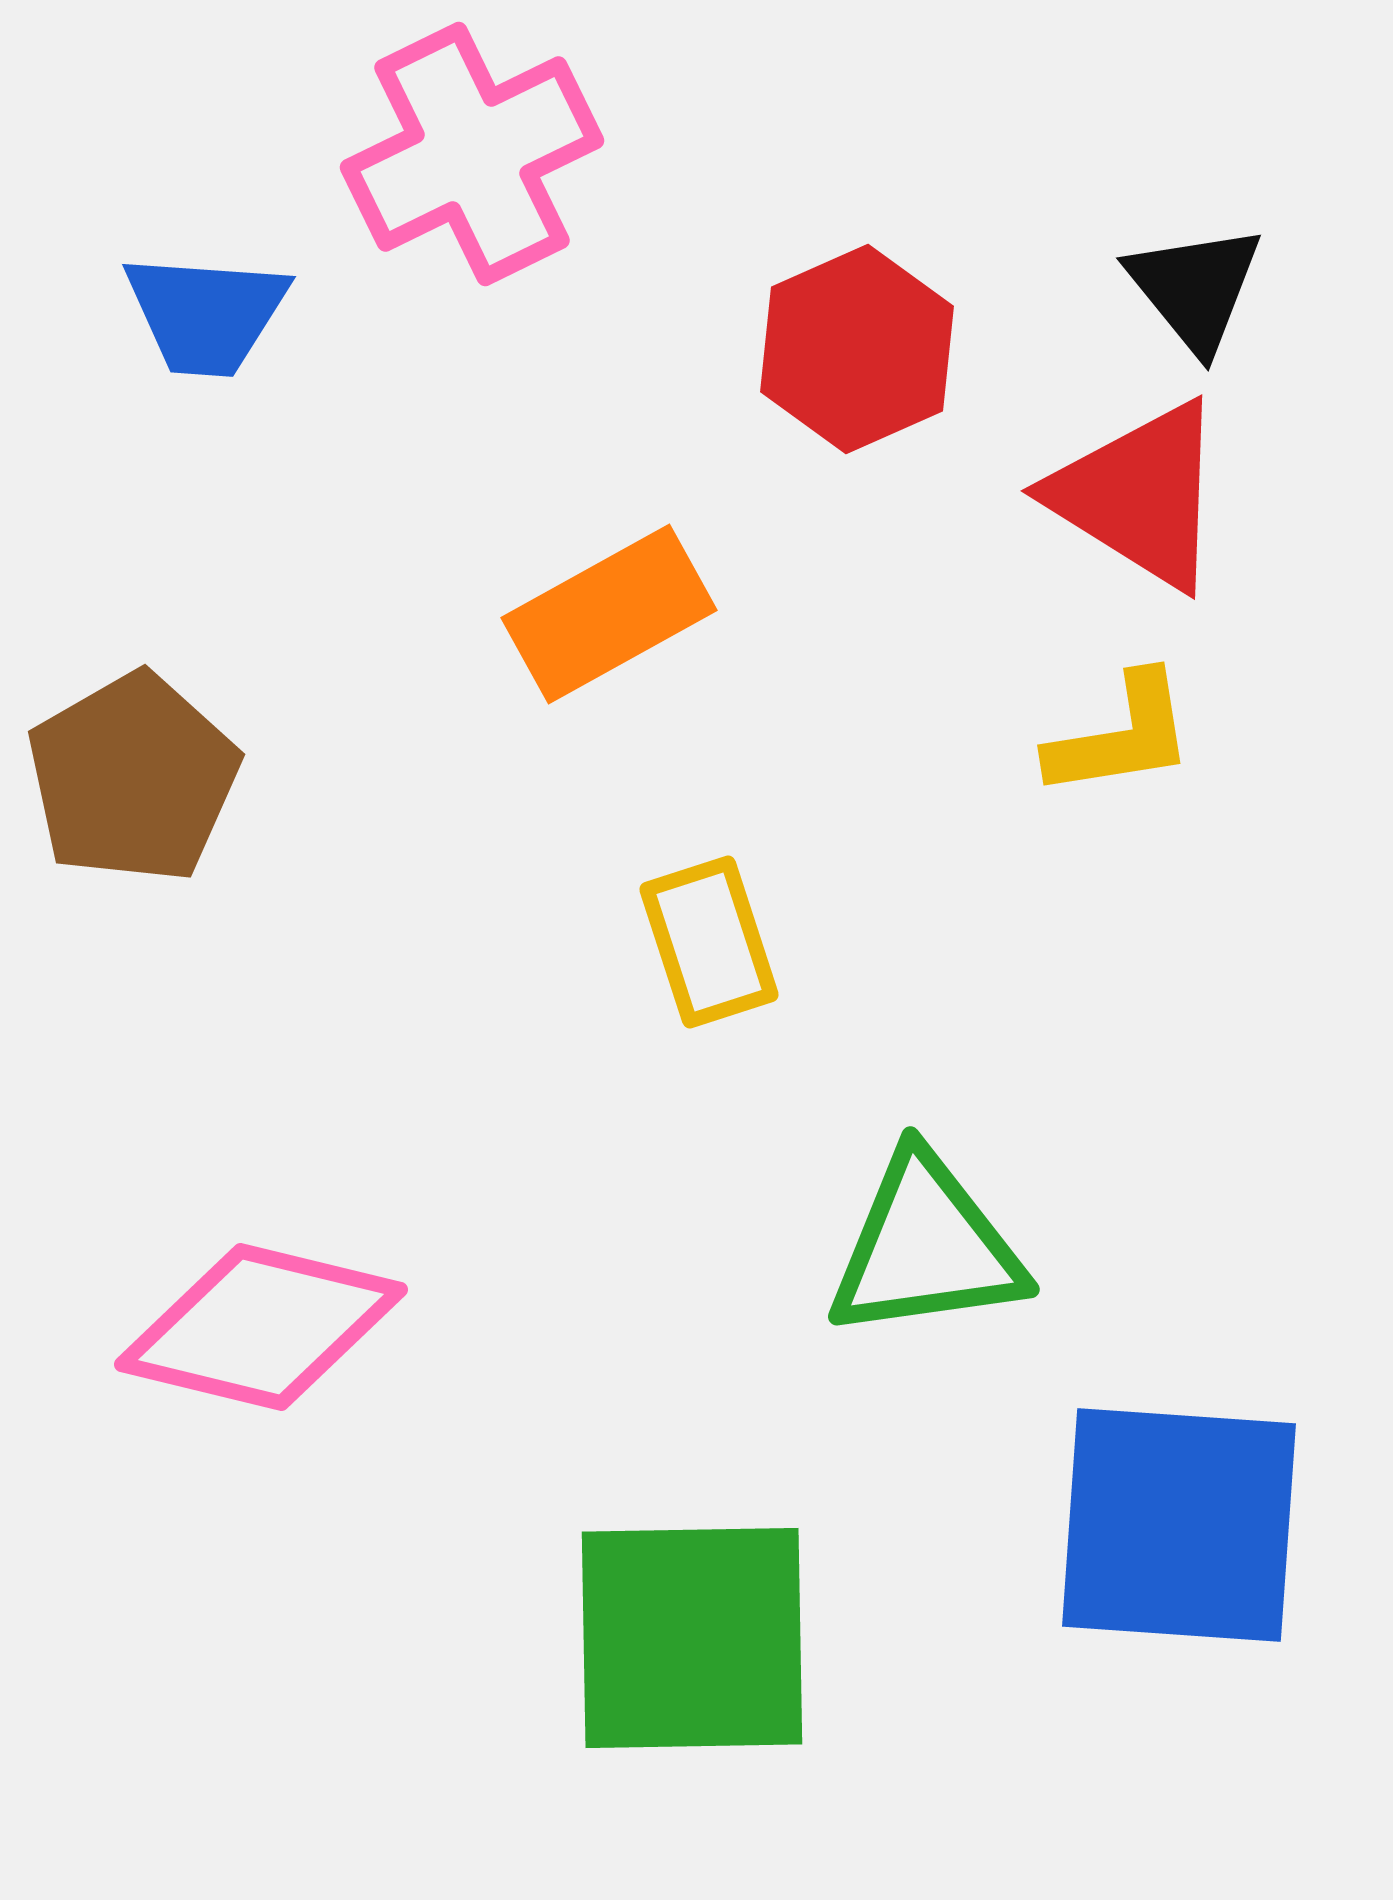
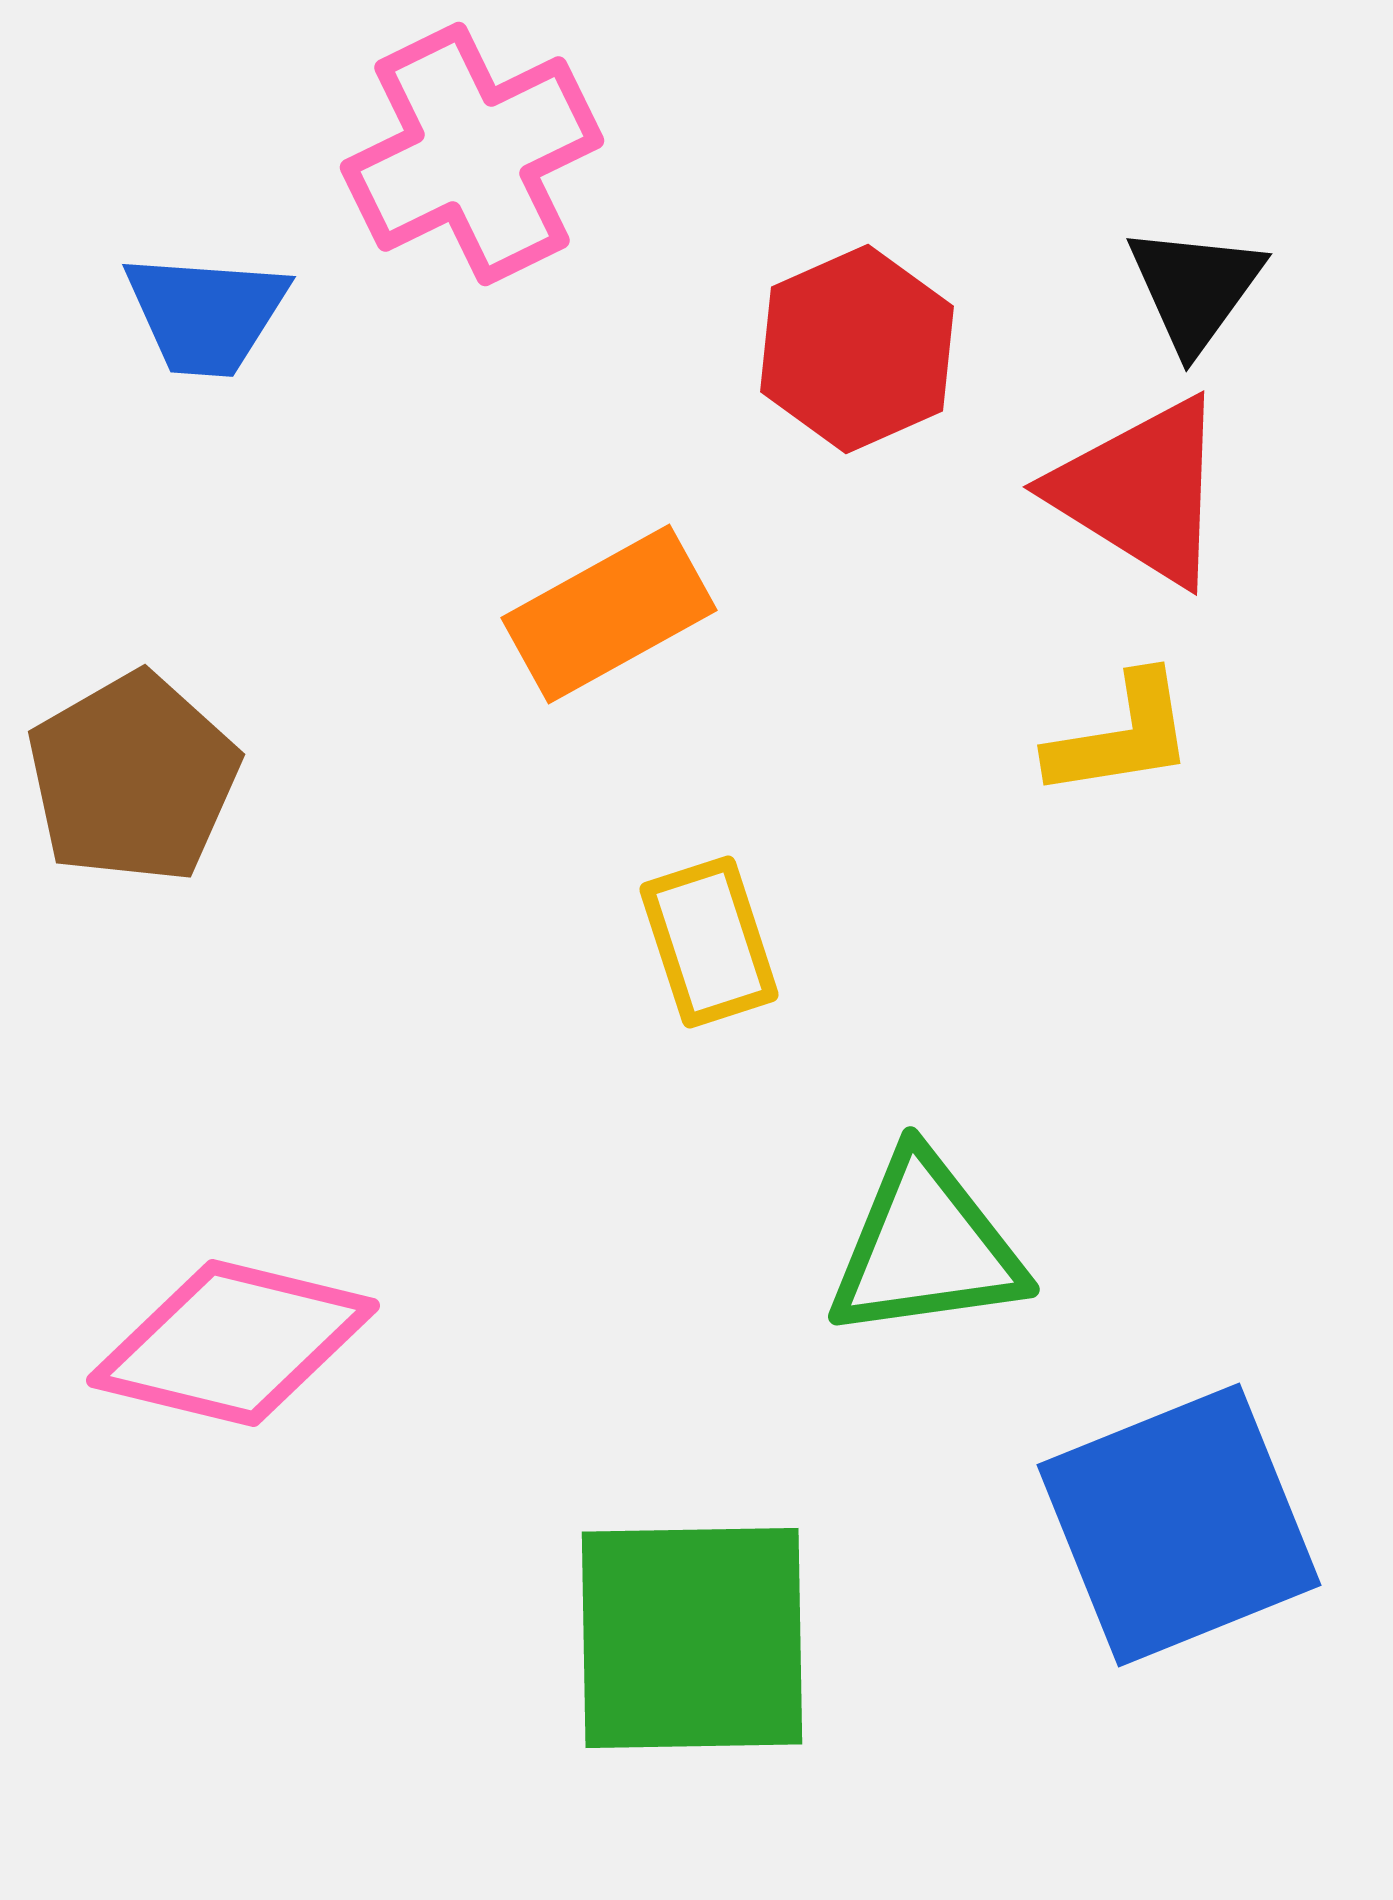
black triangle: rotated 15 degrees clockwise
red triangle: moved 2 px right, 4 px up
pink diamond: moved 28 px left, 16 px down
blue square: rotated 26 degrees counterclockwise
